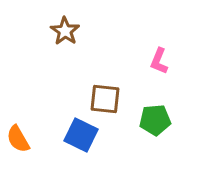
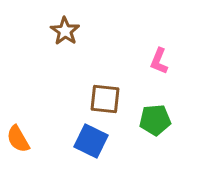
blue square: moved 10 px right, 6 px down
